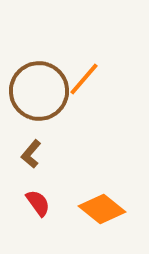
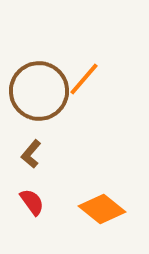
red semicircle: moved 6 px left, 1 px up
